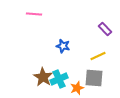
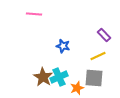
purple rectangle: moved 1 px left, 6 px down
cyan cross: moved 2 px up
